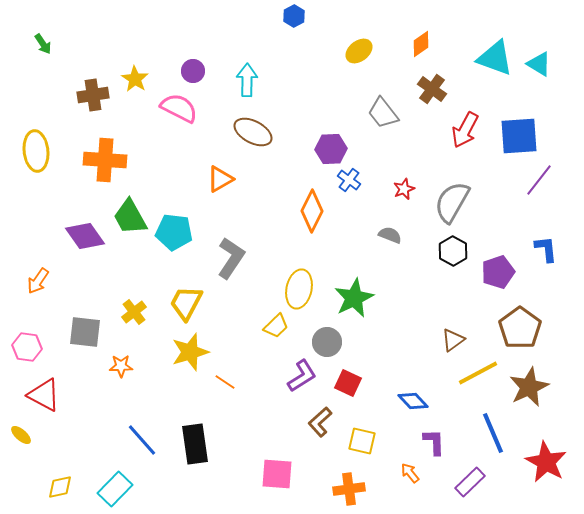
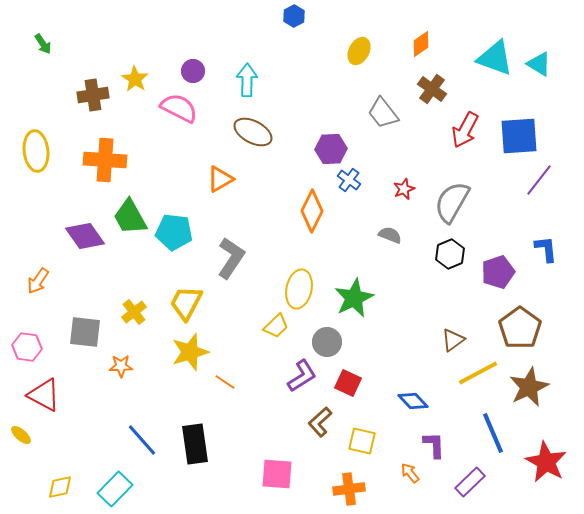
yellow ellipse at (359, 51): rotated 24 degrees counterclockwise
black hexagon at (453, 251): moved 3 px left, 3 px down; rotated 8 degrees clockwise
purple L-shape at (434, 442): moved 3 px down
